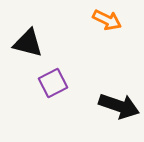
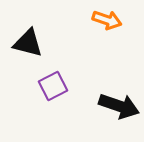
orange arrow: rotated 8 degrees counterclockwise
purple square: moved 3 px down
